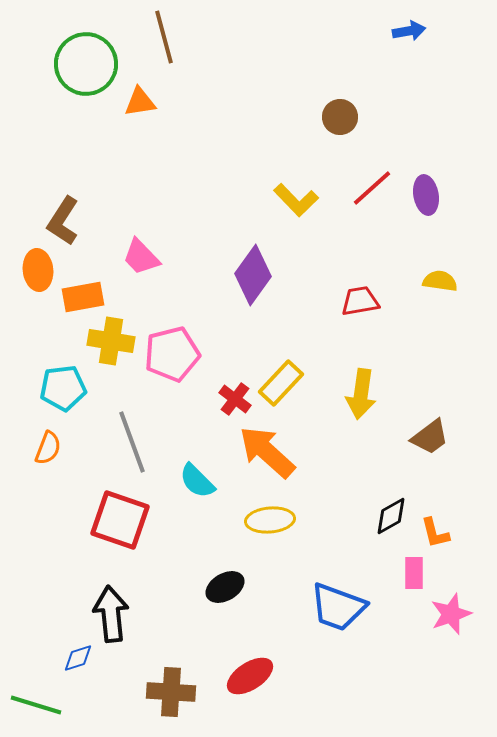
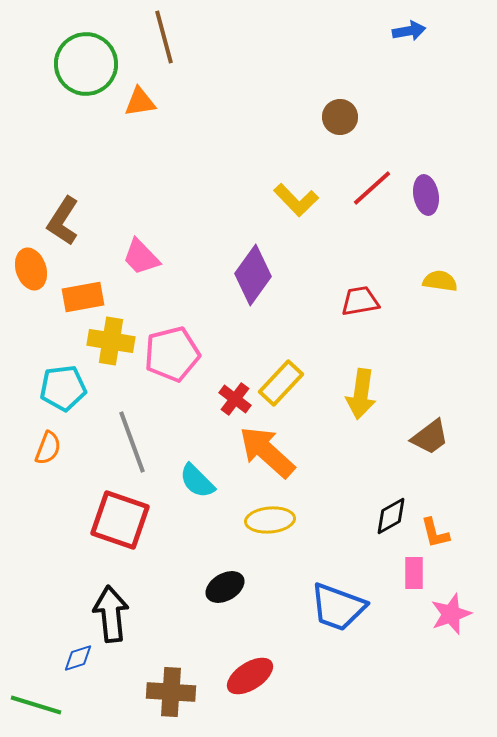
orange ellipse: moved 7 px left, 1 px up; rotated 12 degrees counterclockwise
